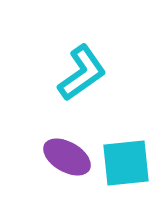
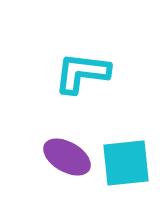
cyan L-shape: rotated 138 degrees counterclockwise
